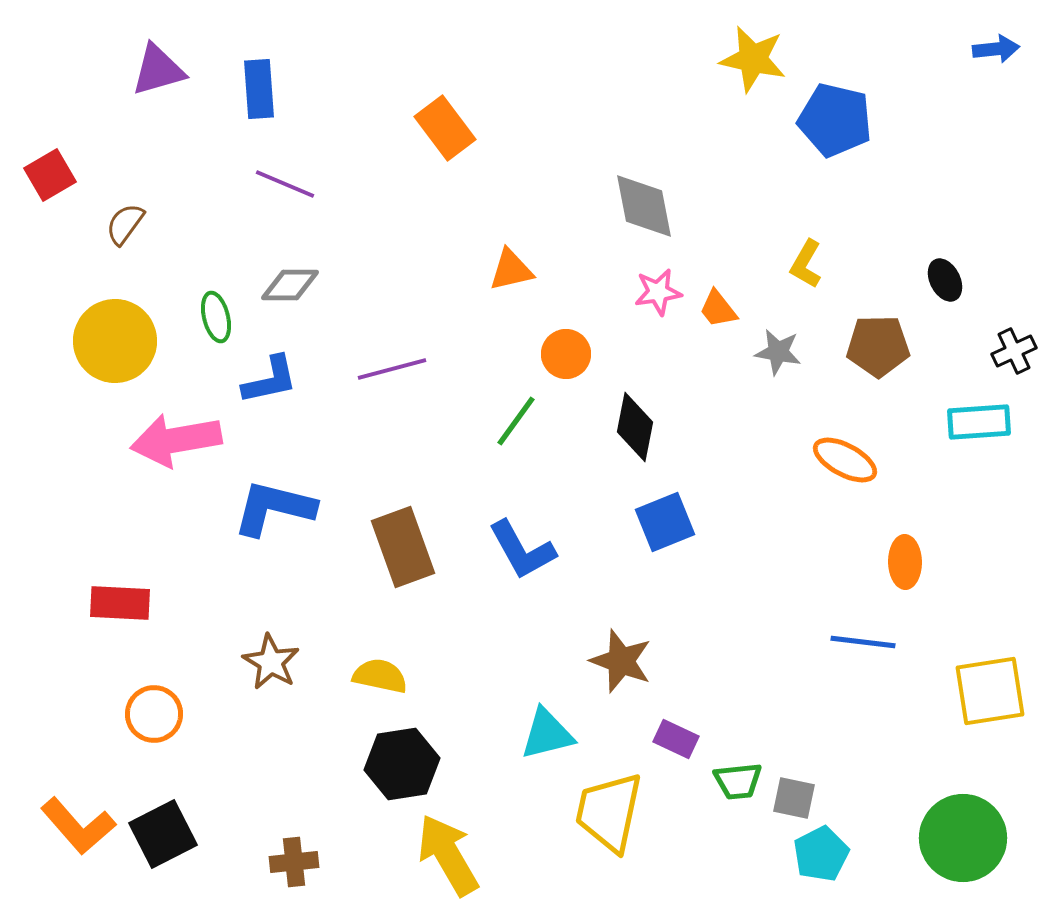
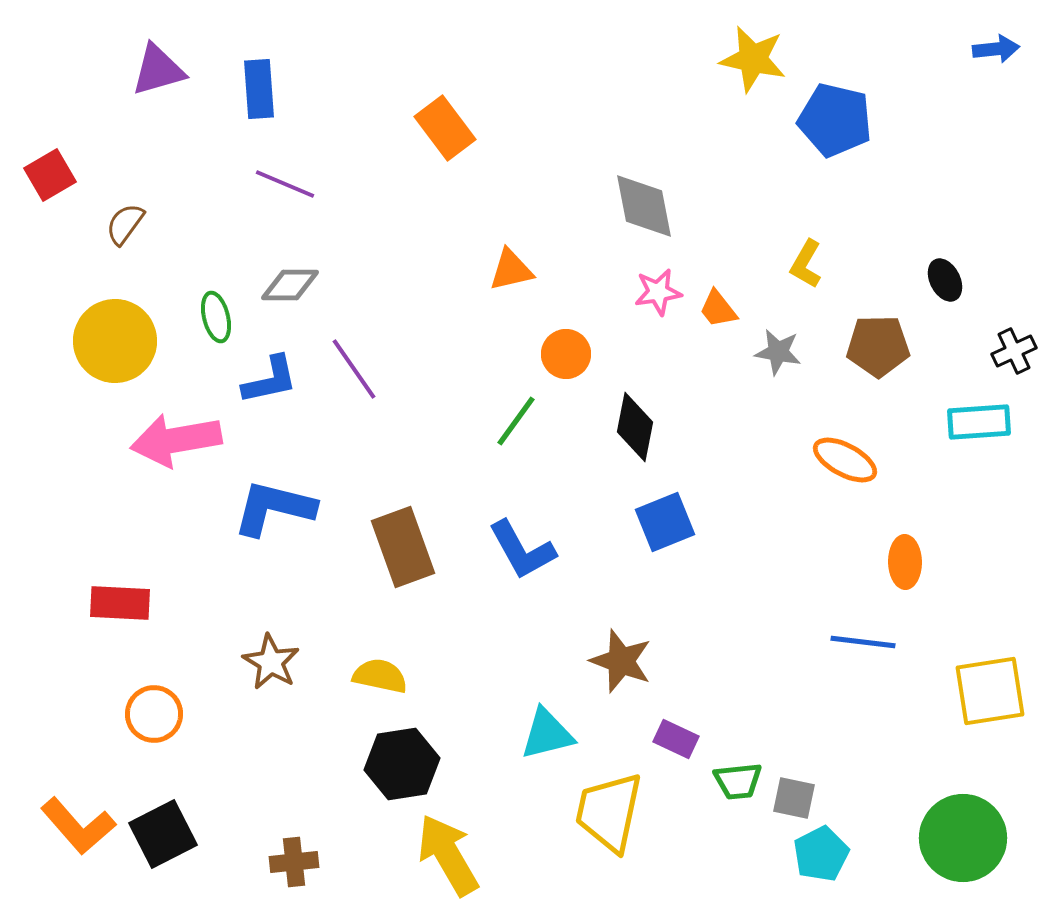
purple line at (392, 369): moved 38 px left; rotated 70 degrees clockwise
